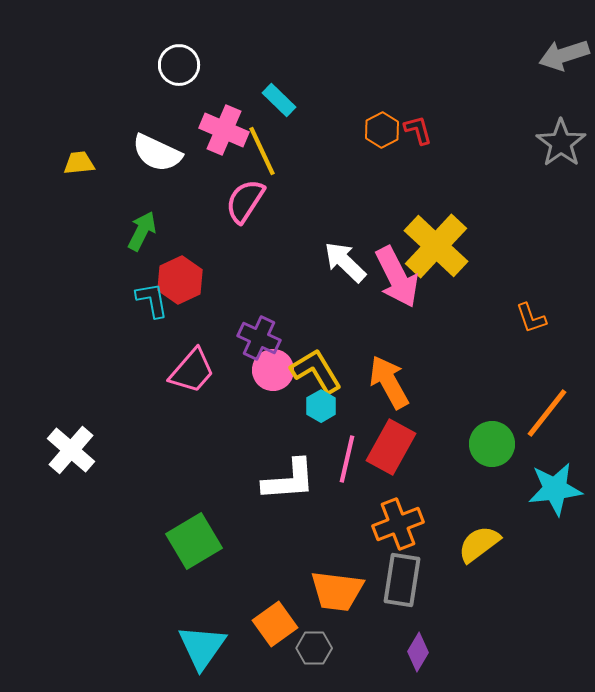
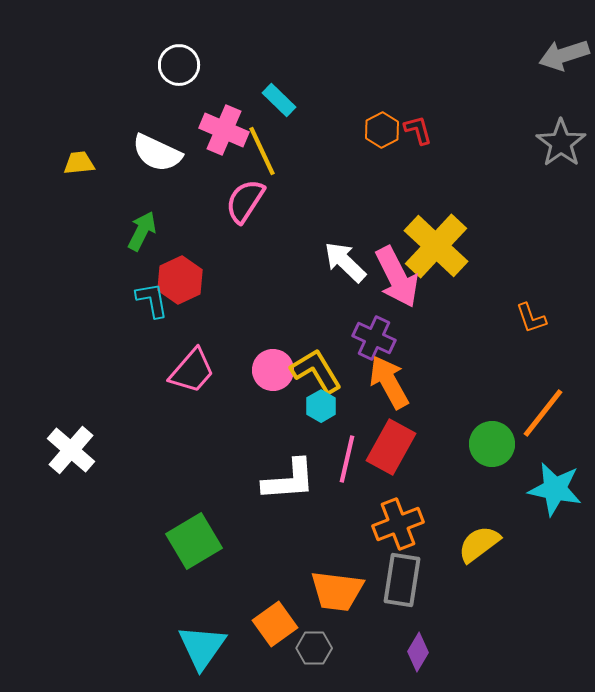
purple cross: moved 115 px right
orange line: moved 4 px left
cyan star: rotated 18 degrees clockwise
